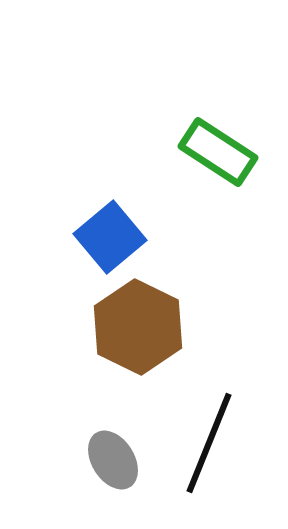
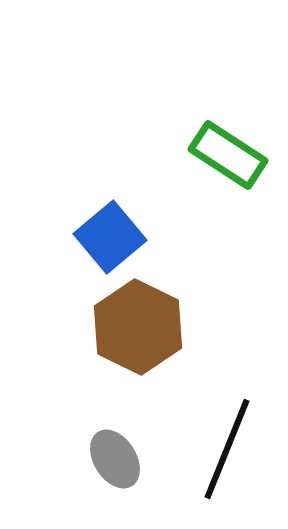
green rectangle: moved 10 px right, 3 px down
black line: moved 18 px right, 6 px down
gray ellipse: moved 2 px right, 1 px up
